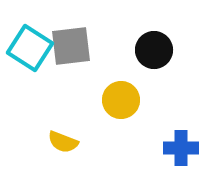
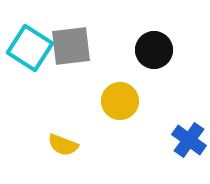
yellow circle: moved 1 px left, 1 px down
yellow semicircle: moved 3 px down
blue cross: moved 8 px right, 8 px up; rotated 36 degrees clockwise
